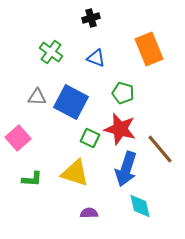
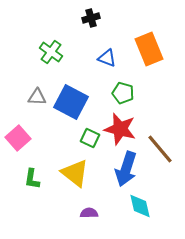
blue triangle: moved 11 px right
yellow triangle: rotated 20 degrees clockwise
green L-shape: rotated 95 degrees clockwise
